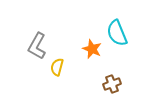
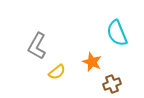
orange star: moved 13 px down
yellow semicircle: moved 5 px down; rotated 144 degrees counterclockwise
